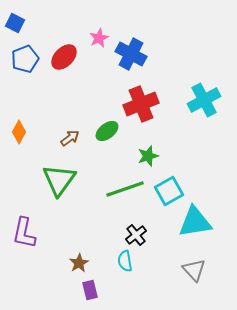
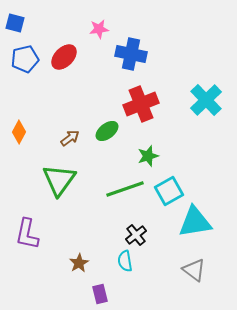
blue square: rotated 12 degrees counterclockwise
pink star: moved 9 px up; rotated 18 degrees clockwise
blue cross: rotated 16 degrees counterclockwise
blue pentagon: rotated 8 degrees clockwise
cyan cross: moved 2 px right; rotated 16 degrees counterclockwise
purple L-shape: moved 3 px right, 1 px down
gray triangle: rotated 10 degrees counterclockwise
purple rectangle: moved 10 px right, 4 px down
